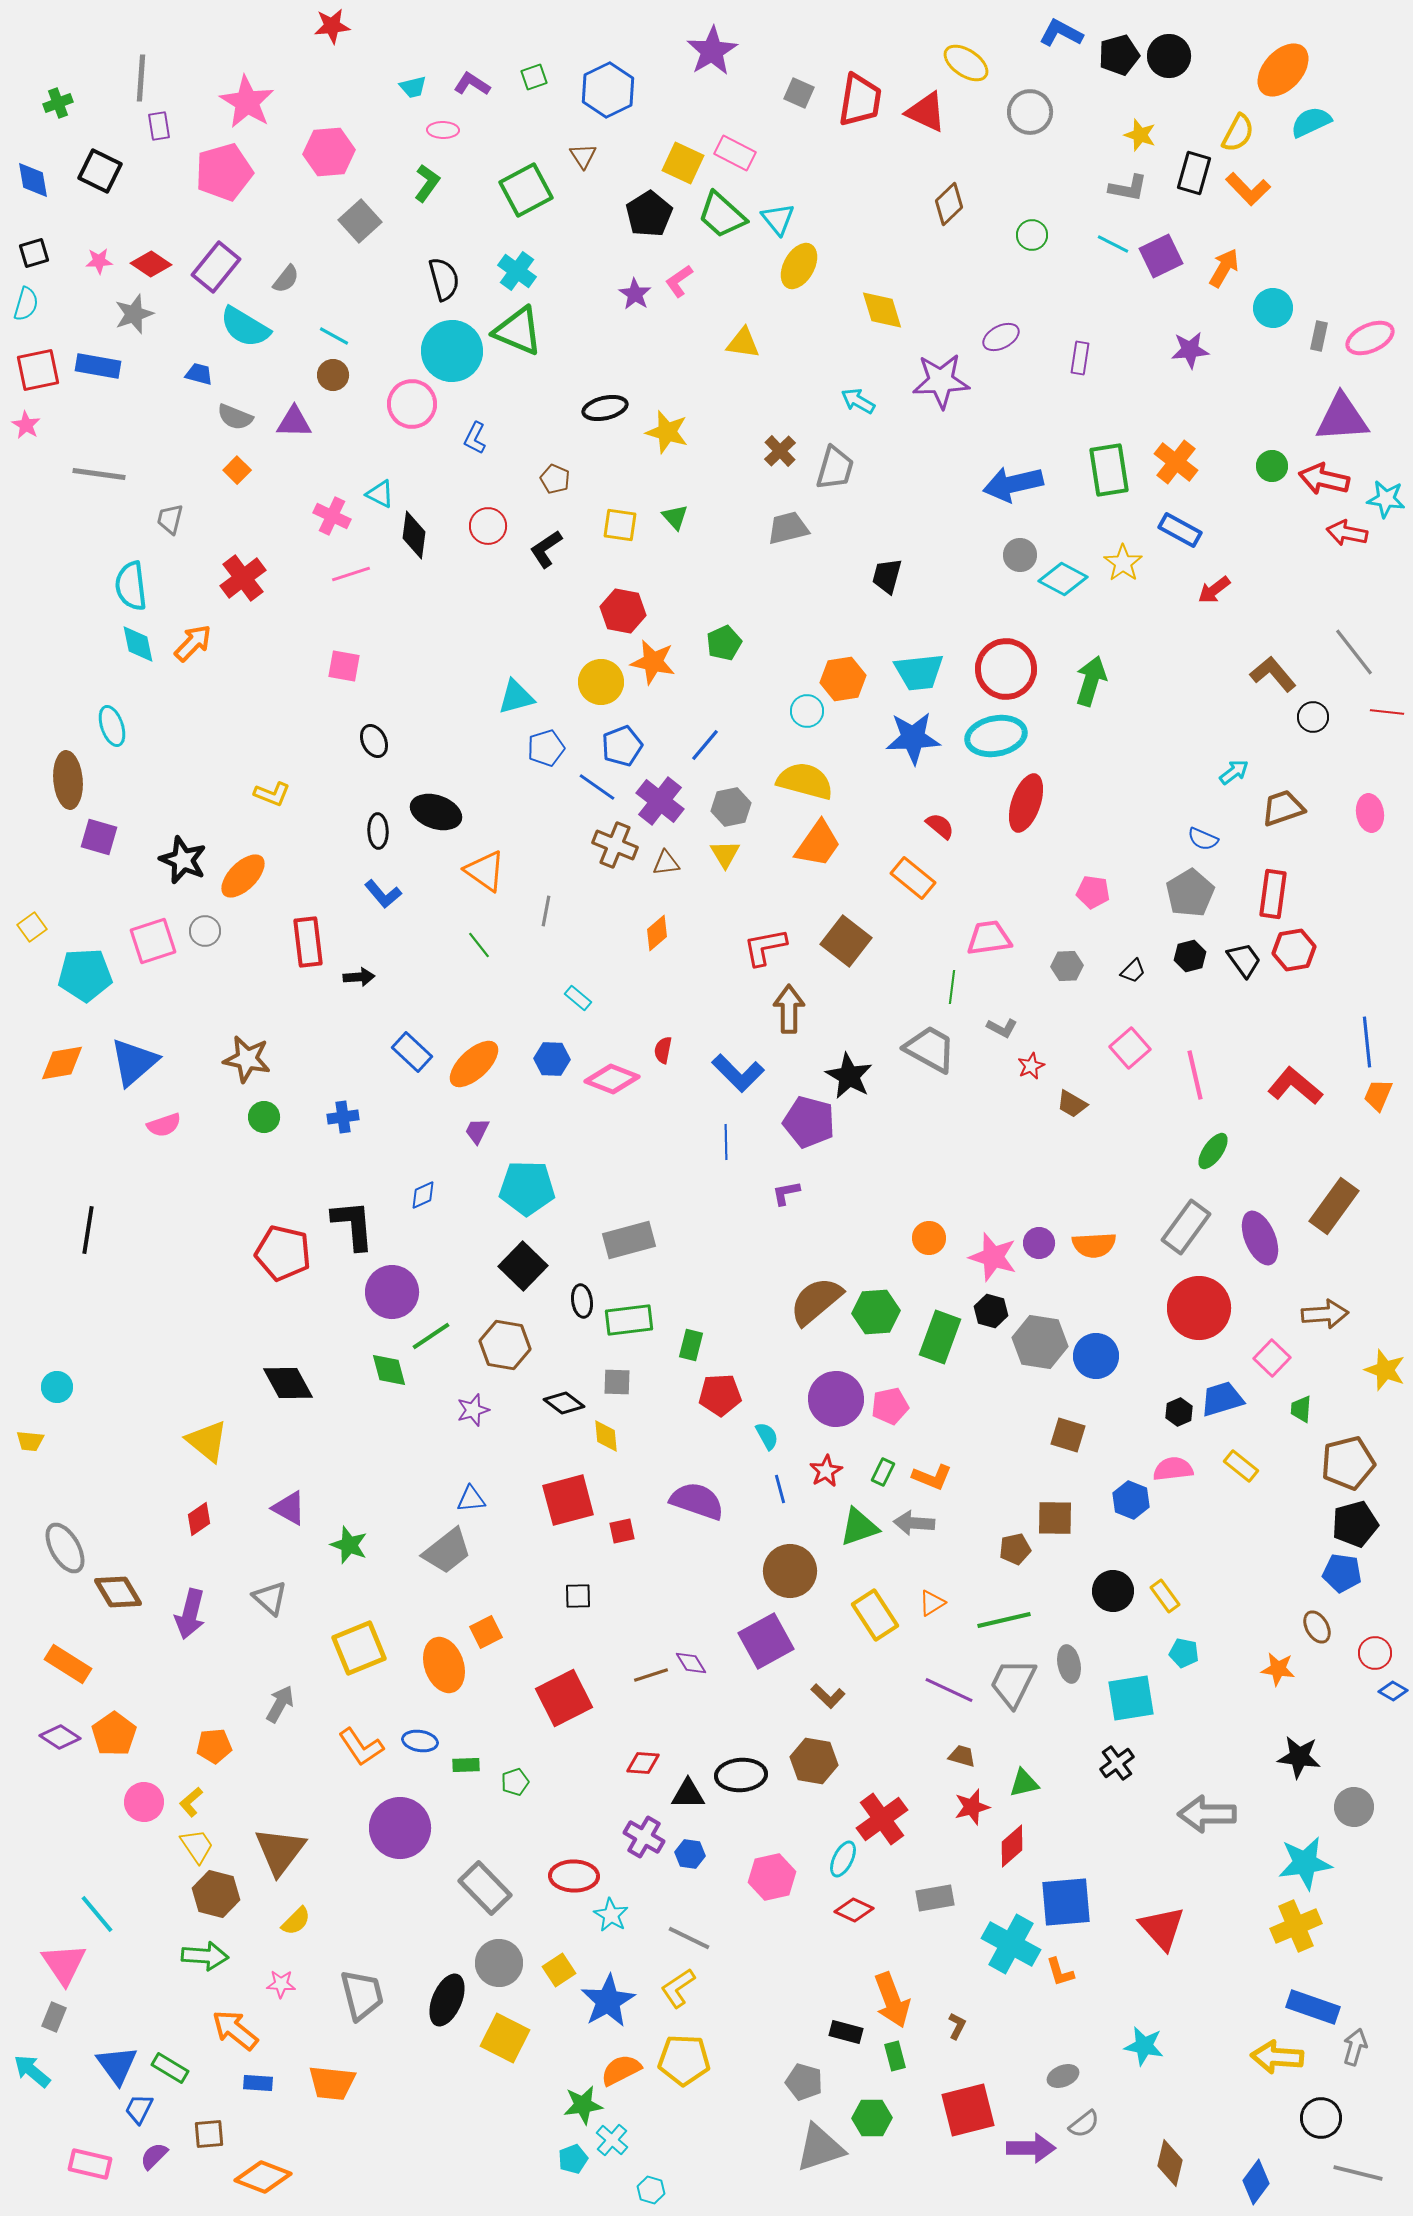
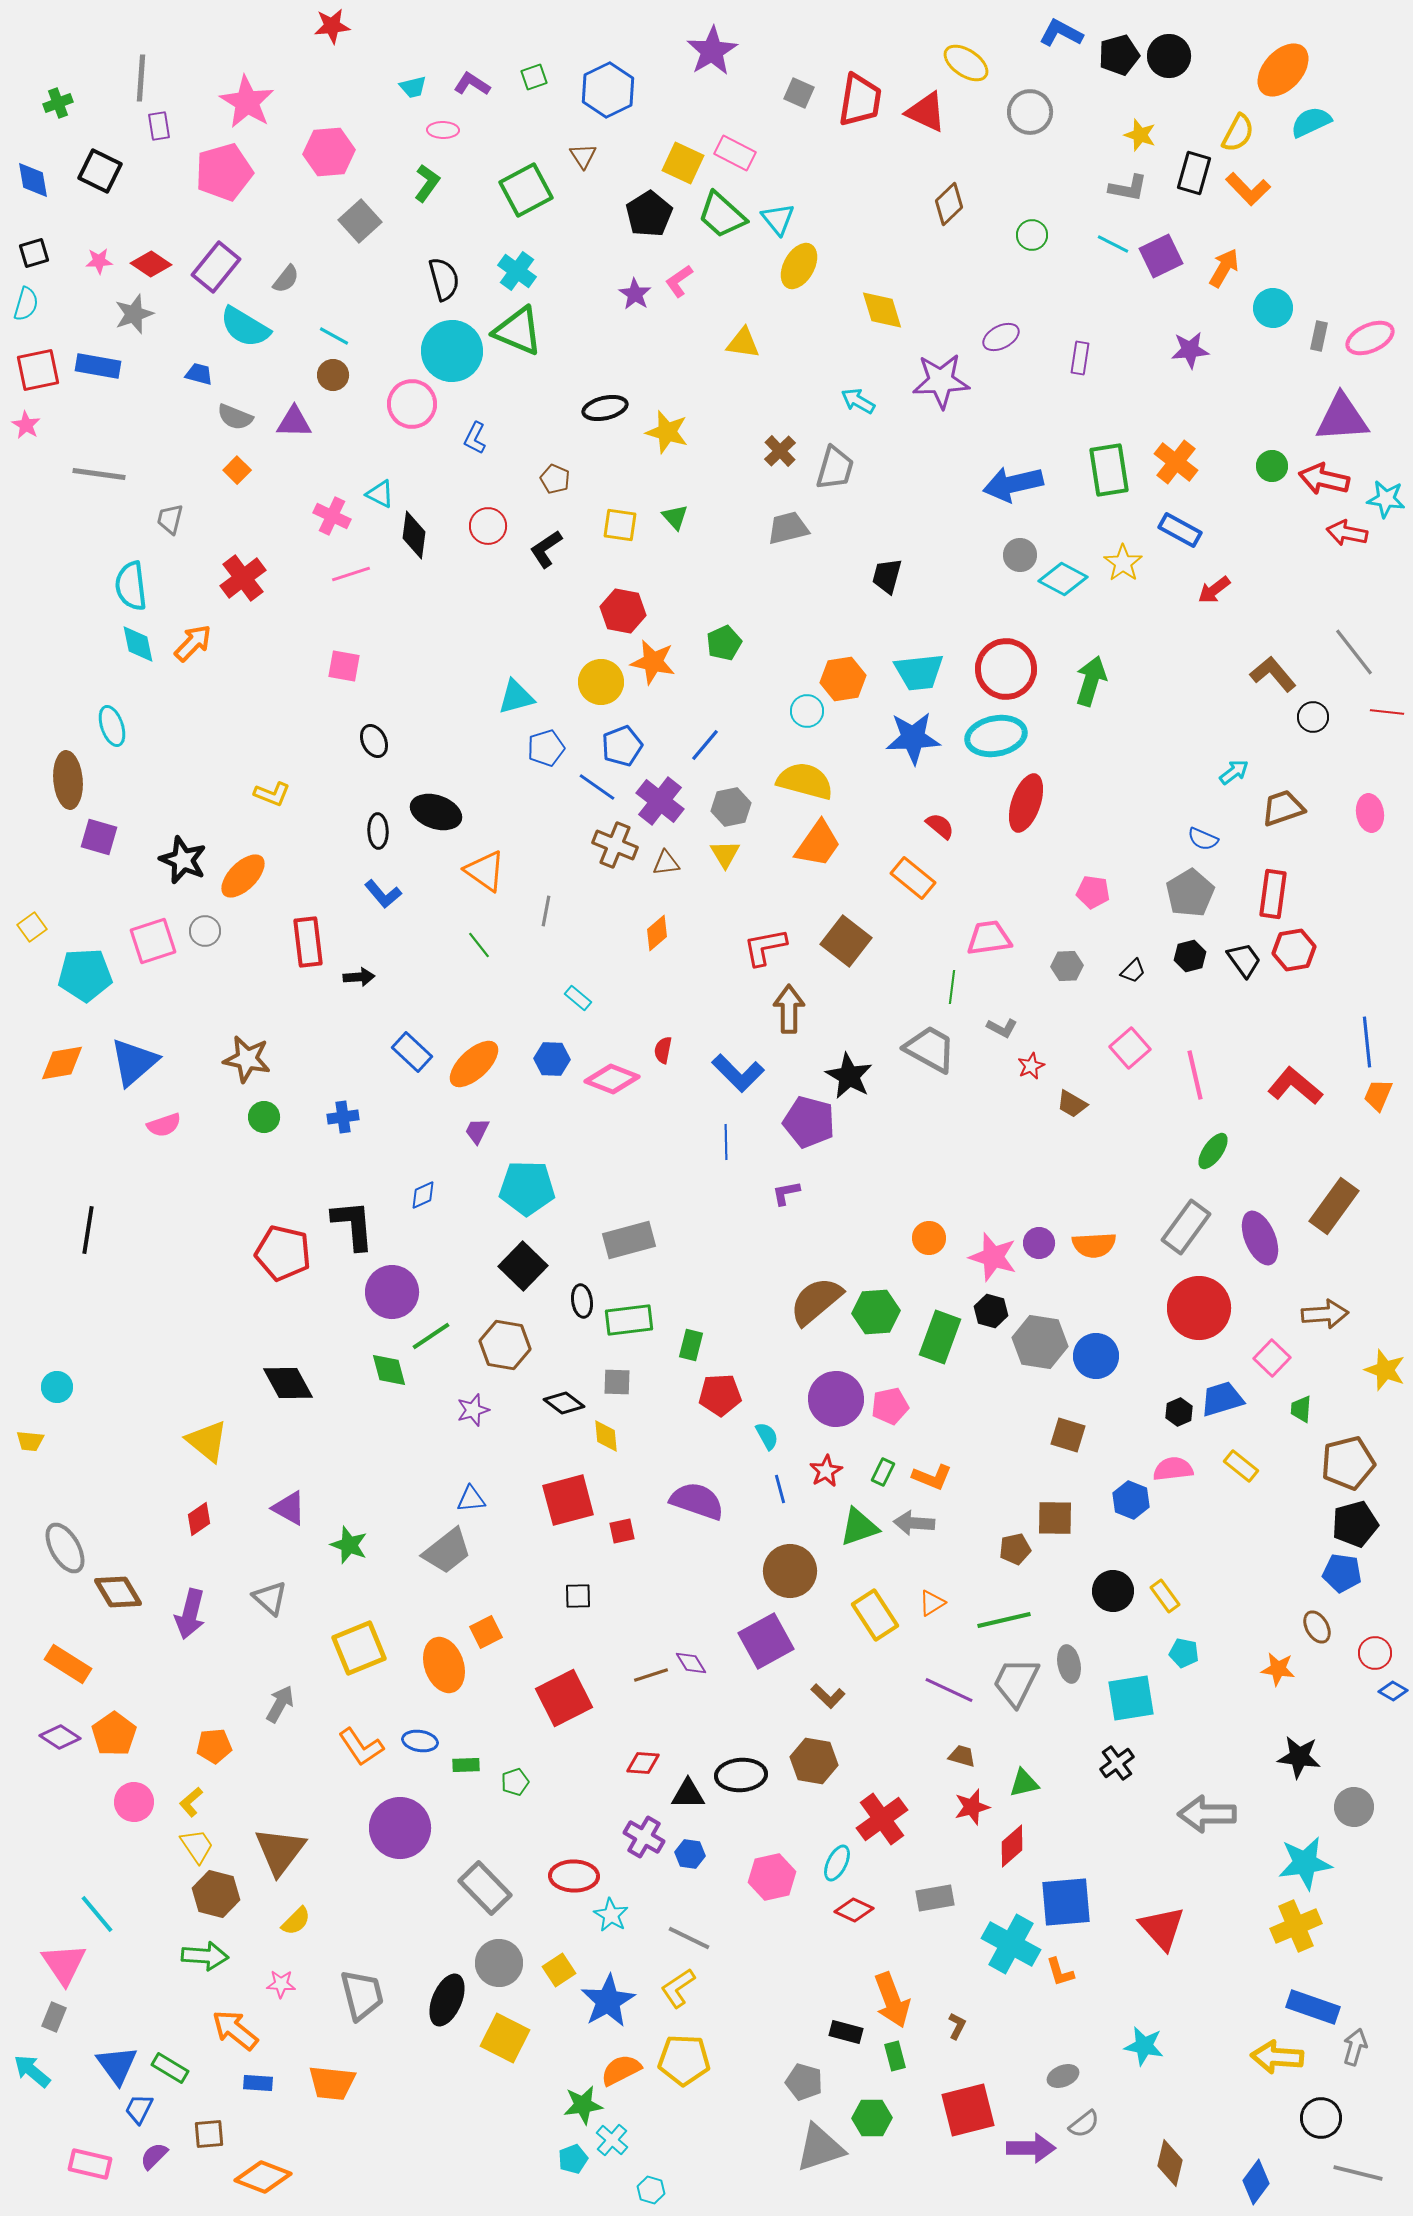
gray trapezoid at (1013, 1683): moved 3 px right, 1 px up
pink circle at (144, 1802): moved 10 px left
cyan ellipse at (843, 1859): moved 6 px left, 4 px down
